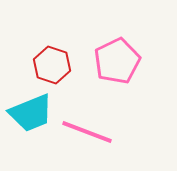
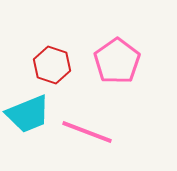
pink pentagon: rotated 9 degrees counterclockwise
cyan trapezoid: moved 3 px left, 1 px down
